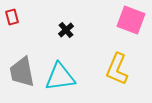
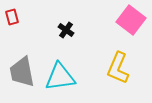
pink square: rotated 16 degrees clockwise
black cross: rotated 14 degrees counterclockwise
yellow L-shape: moved 1 px right, 1 px up
